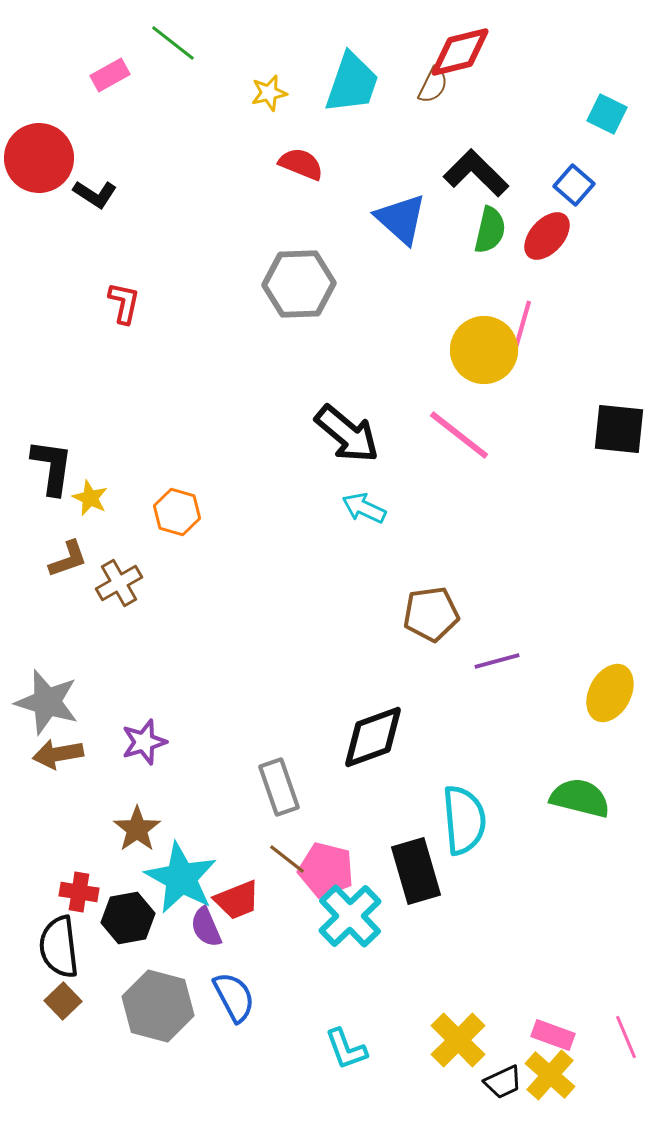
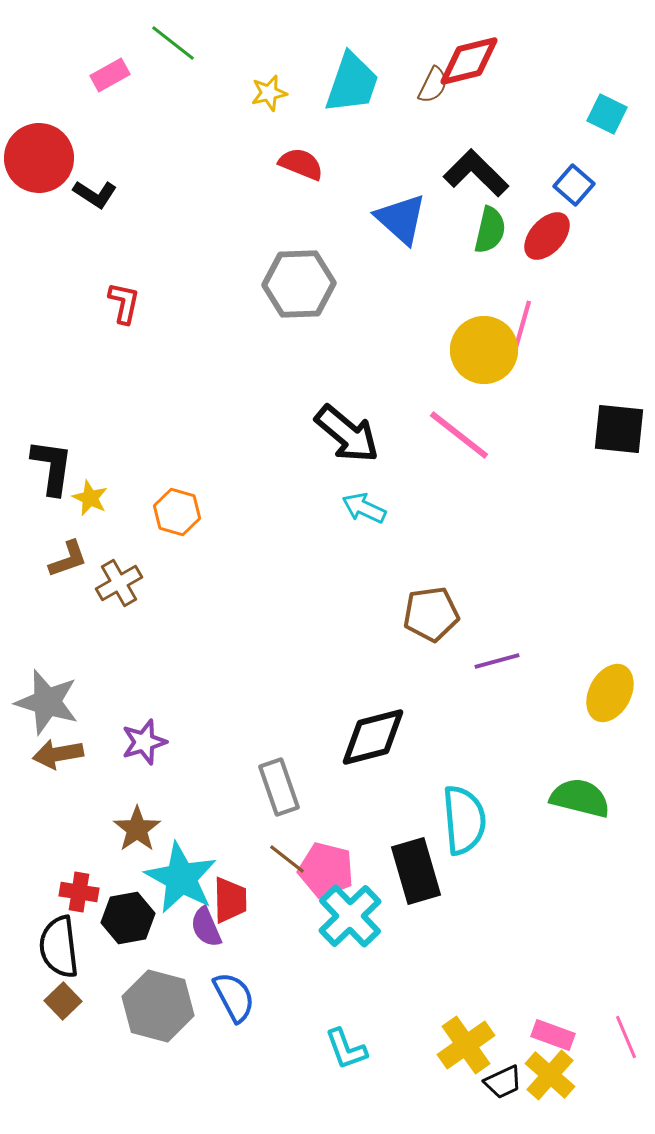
red diamond at (460, 52): moved 9 px right, 9 px down
black diamond at (373, 737): rotated 6 degrees clockwise
red trapezoid at (237, 900): moved 7 px left; rotated 69 degrees counterclockwise
yellow cross at (458, 1040): moved 8 px right, 5 px down; rotated 10 degrees clockwise
